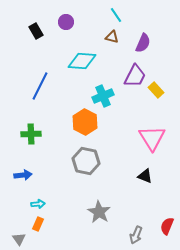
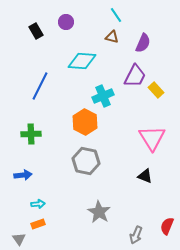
orange rectangle: rotated 48 degrees clockwise
